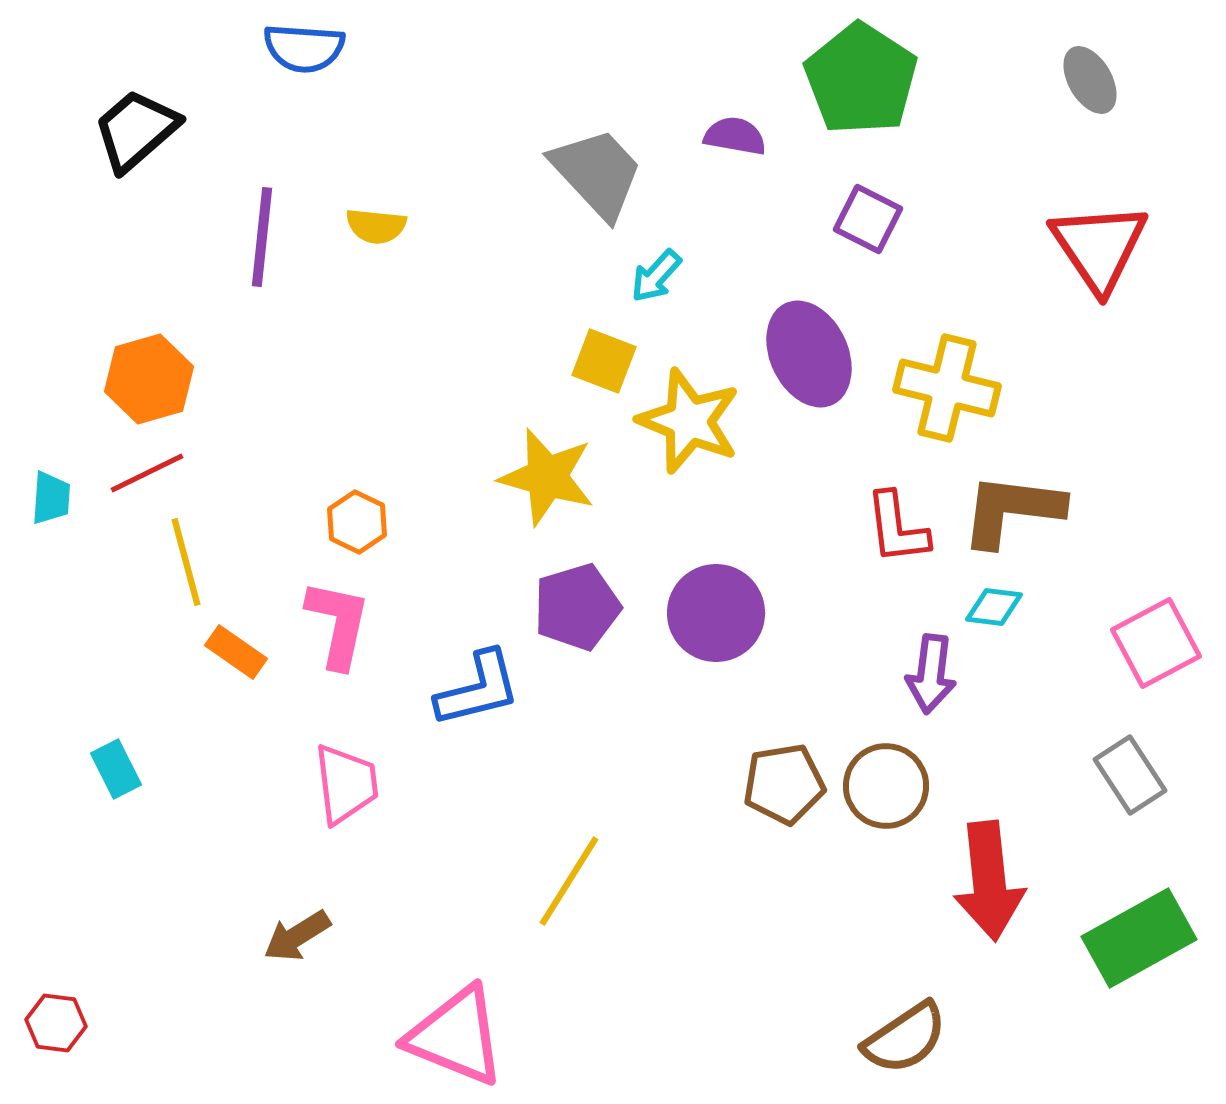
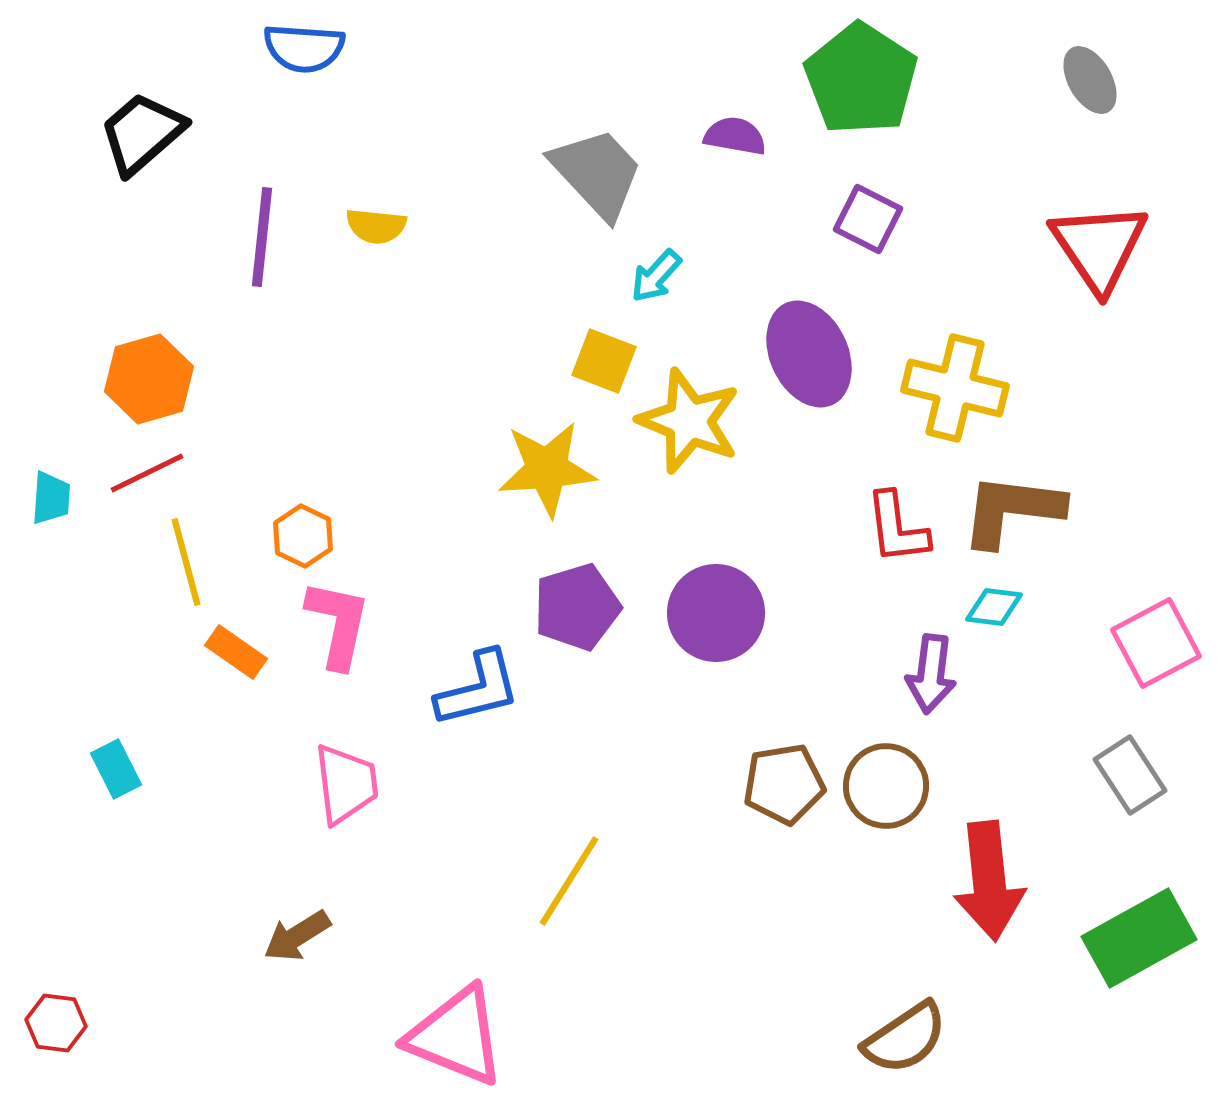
black trapezoid at (136, 130): moved 6 px right, 3 px down
yellow cross at (947, 388): moved 8 px right
yellow star at (547, 477): moved 8 px up; rotated 20 degrees counterclockwise
orange hexagon at (357, 522): moved 54 px left, 14 px down
